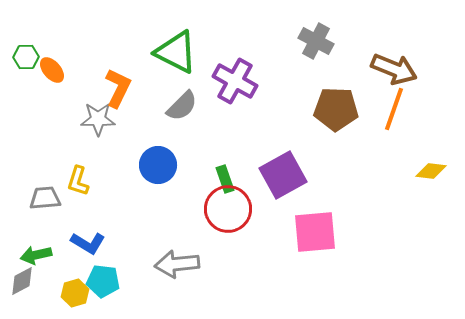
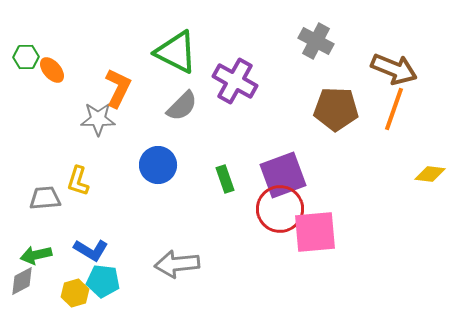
yellow diamond: moved 1 px left, 3 px down
purple square: rotated 9 degrees clockwise
red circle: moved 52 px right
blue L-shape: moved 3 px right, 7 px down
